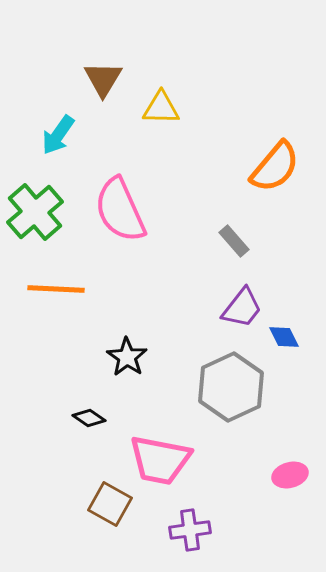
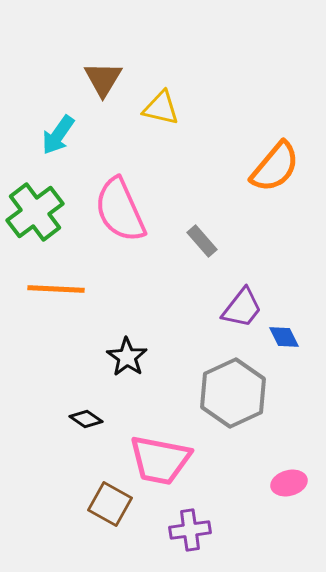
yellow triangle: rotated 12 degrees clockwise
green cross: rotated 4 degrees clockwise
gray rectangle: moved 32 px left
gray hexagon: moved 2 px right, 6 px down
black diamond: moved 3 px left, 1 px down
pink ellipse: moved 1 px left, 8 px down
